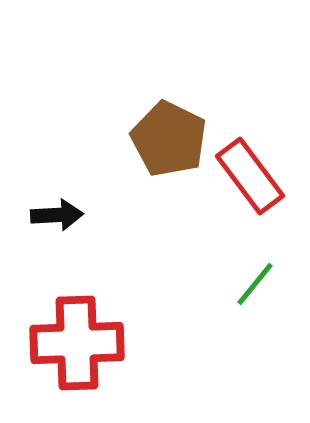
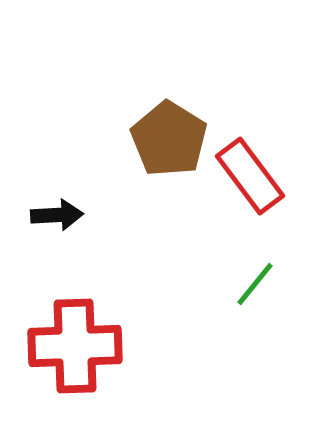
brown pentagon: rotated 6 degrees clockwise
red cross: moved 2 px left, 3 px down
